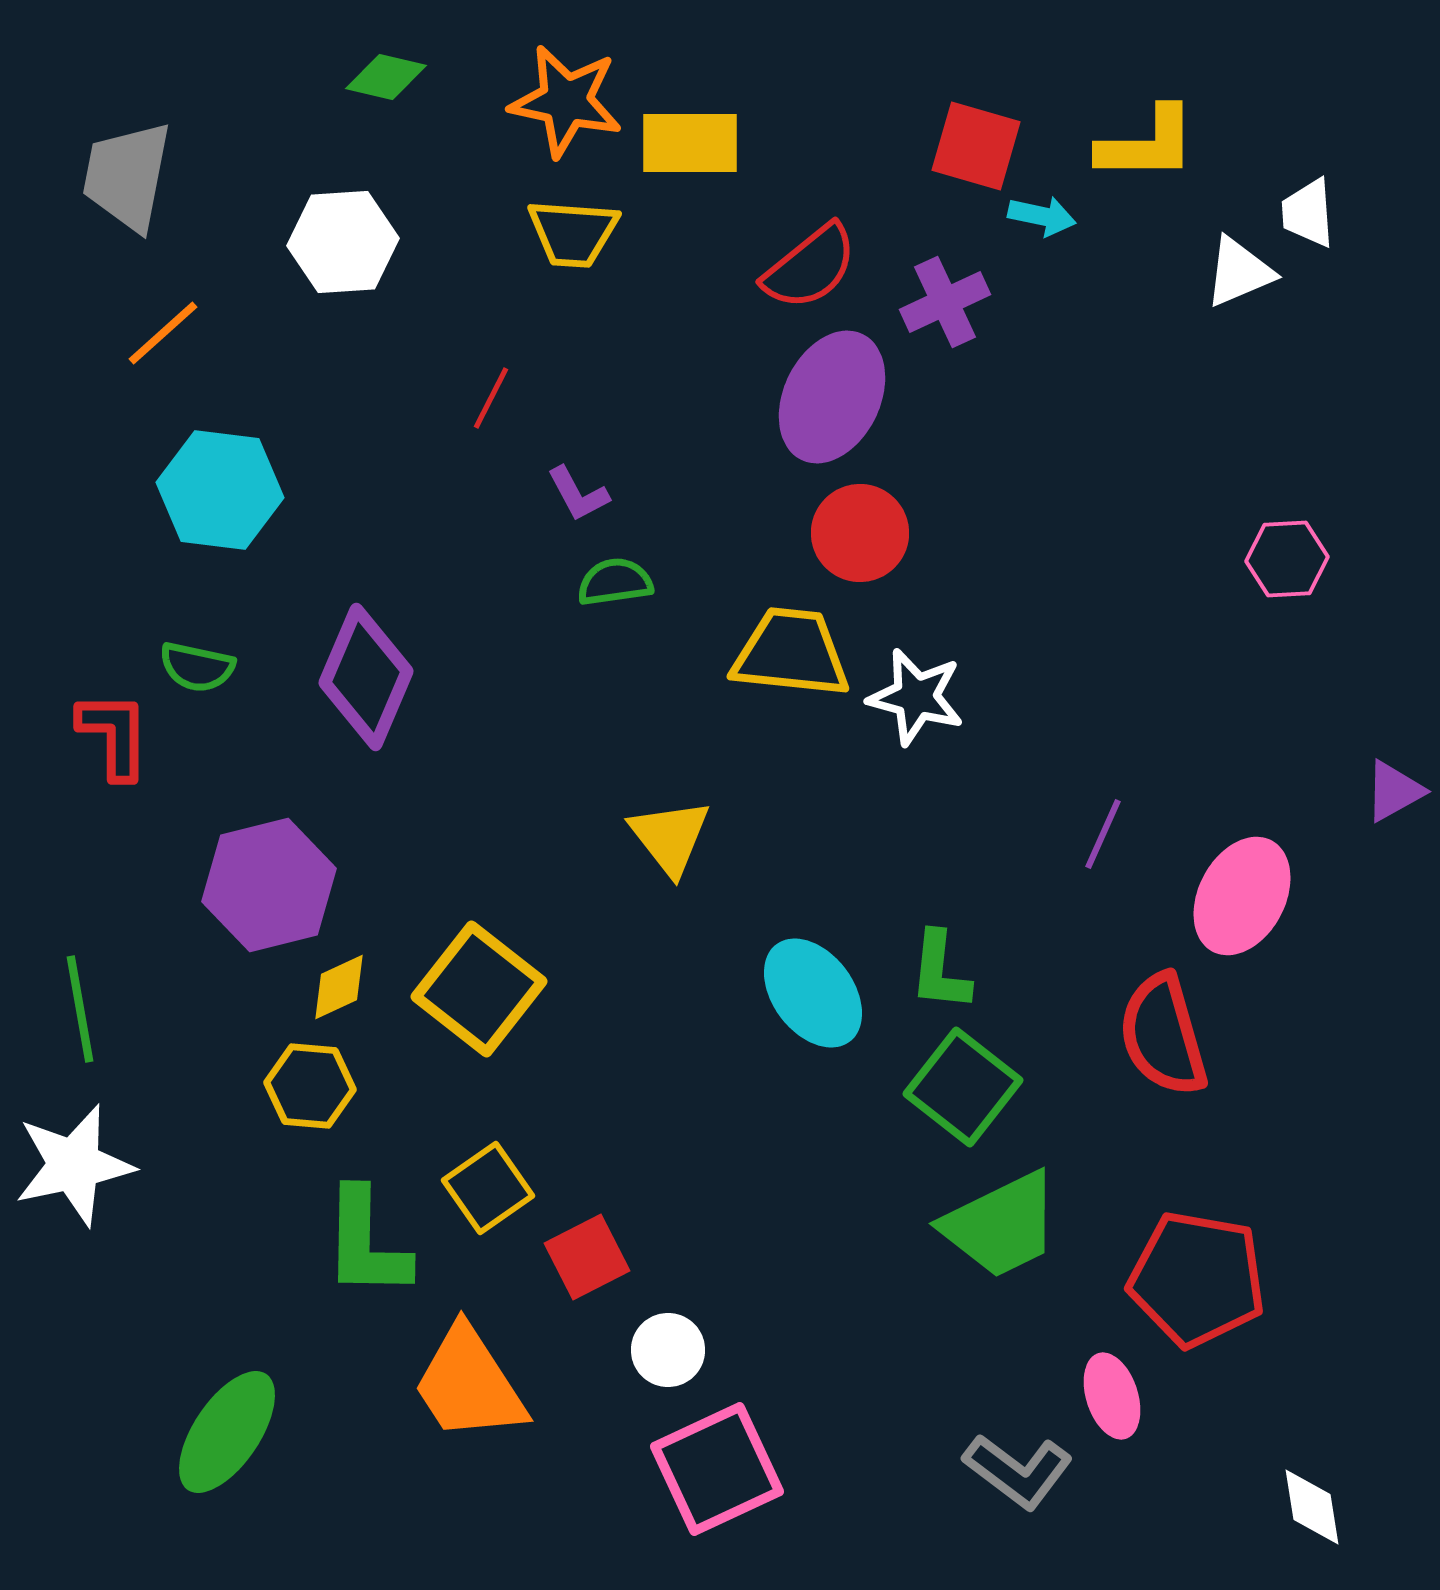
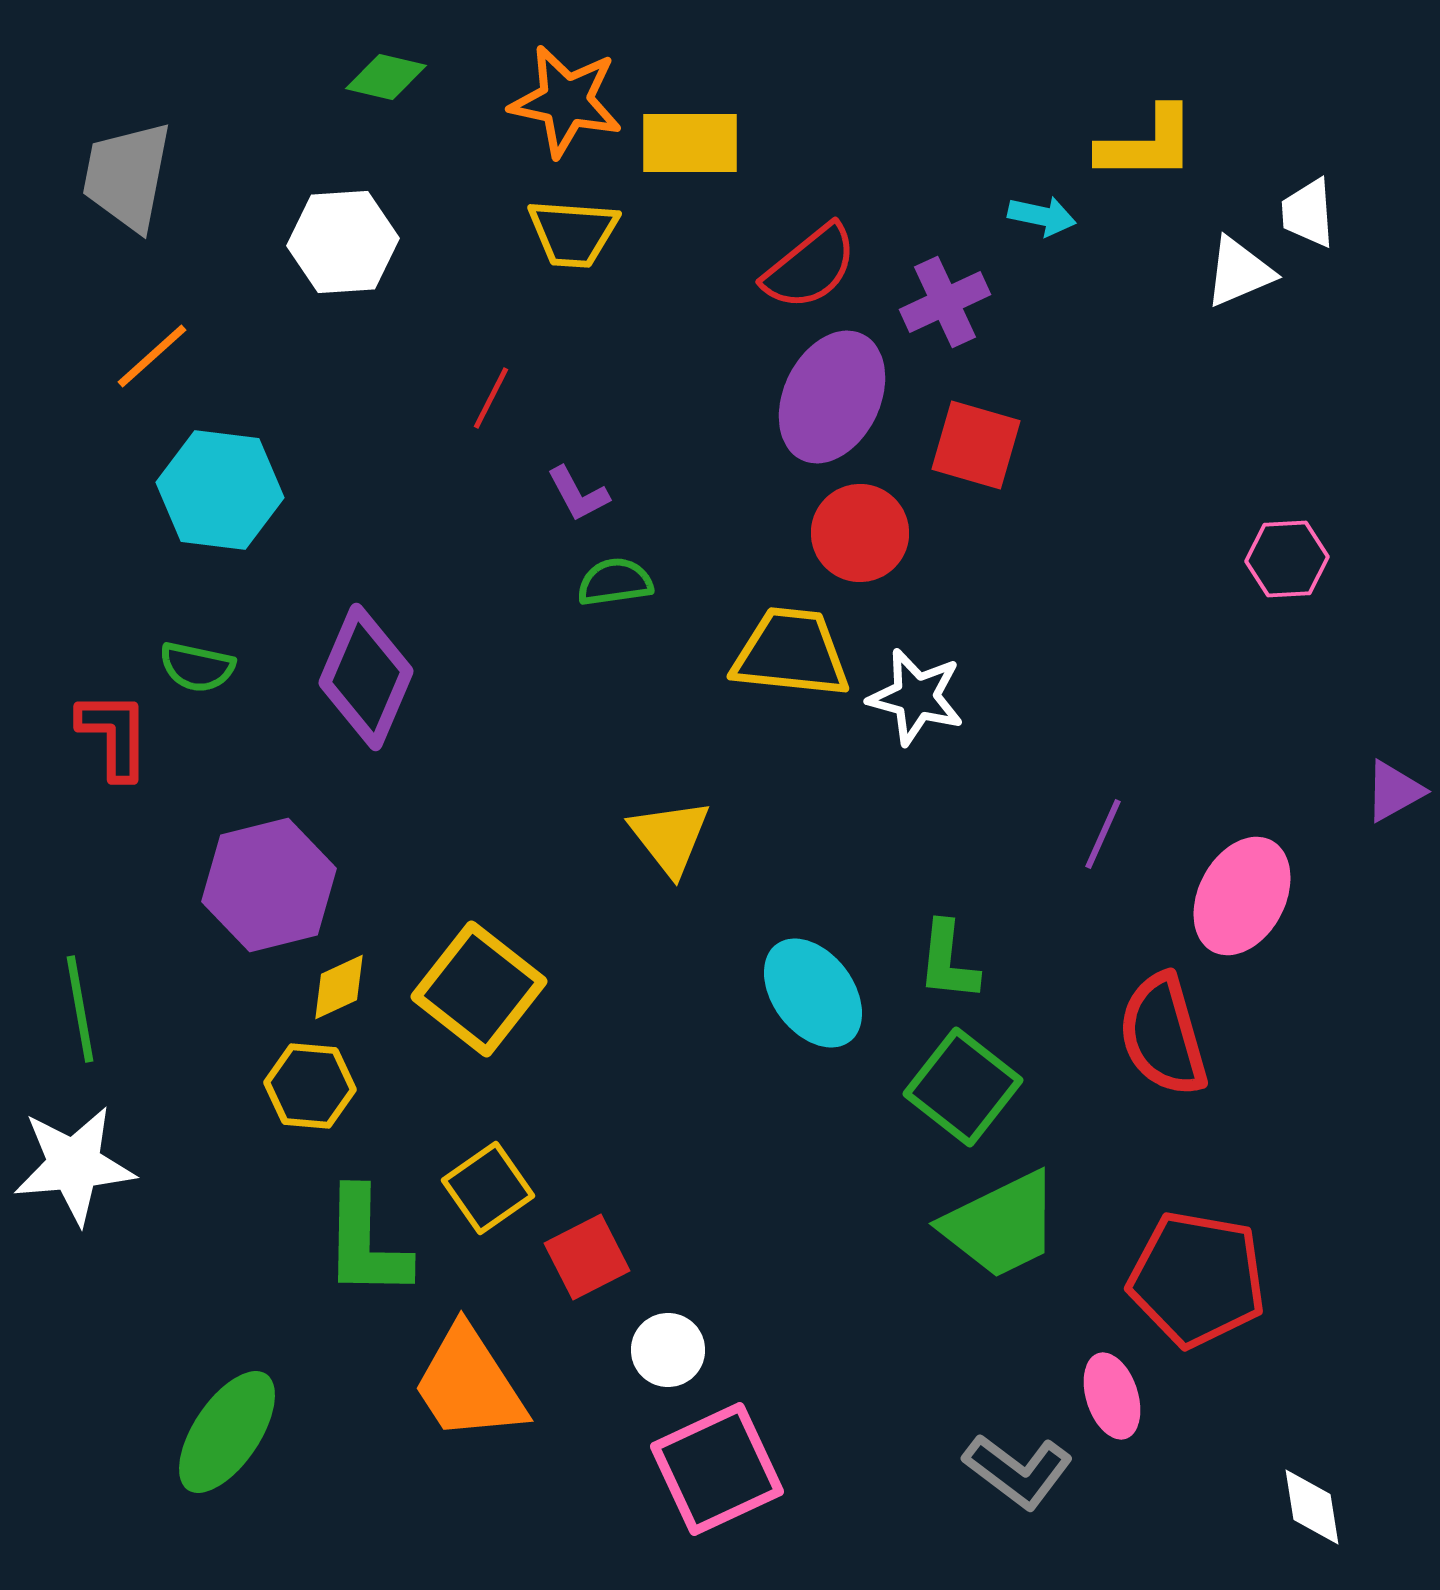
red square at (976, 146): moved 299 px down
orange line at (163, 333): moved 11 px left, 23 px down
green L-shape at (940, 971): moved 8 px right, 10 px up
white star at (74, 1165): rotated 7 degrees clockwise
